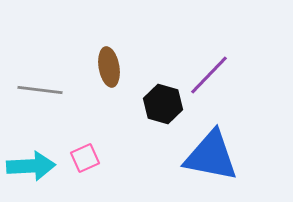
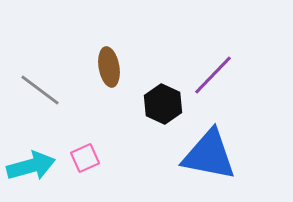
purple line: moved 4 px right
gray line: rotated 30 degrees clockwise
black hexagon: rotated 9 degrees clockwise
blue triangle: moved 2 px left, 1 px up
cyan arrow: rotated 12 degrees counterclockwise
